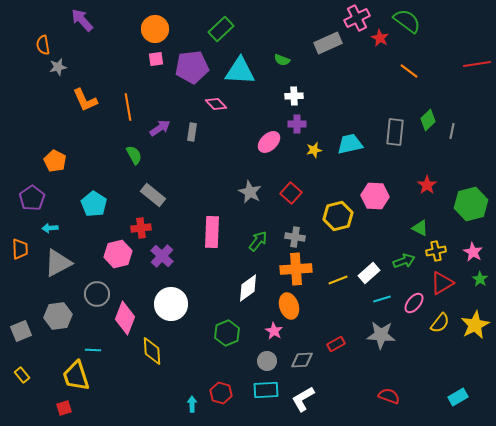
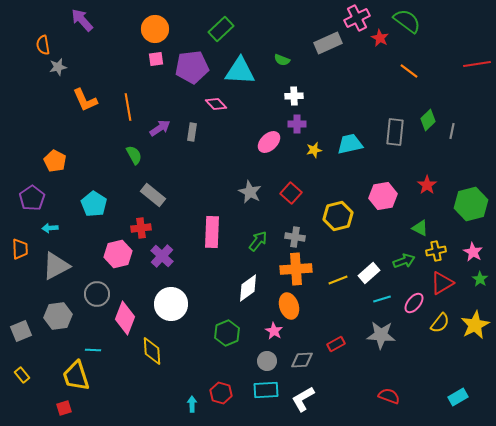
pink hexagon at (375, 196): moved 8 px right; rotated 12 degrees counterclockwise
gray triangle at (58, 263): moved 2 px left, 3 px down
